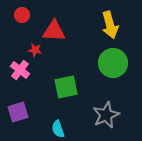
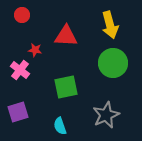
red triangle: moved 12 px right, 5 px down
cyan semicircle: moved 2 px right, 3 px up
